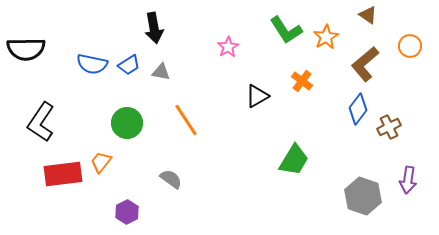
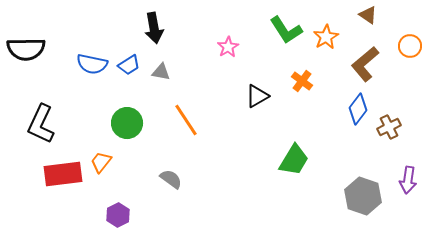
black L-shape: moved 2 px down; rotated 9 degrees counterclockwise
purple hexagon: moved 9 px left, 3 px down
